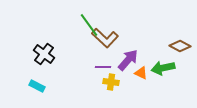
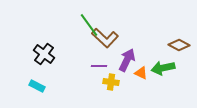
brown diamond: moved 1 px left, 1 px up
purple arrow: moved 1 px left; rotated 15 degrees counterclockwise
purple line: moved 4 px left, 1 px up
